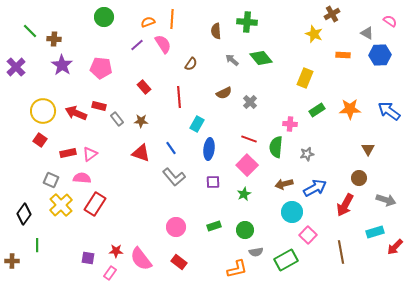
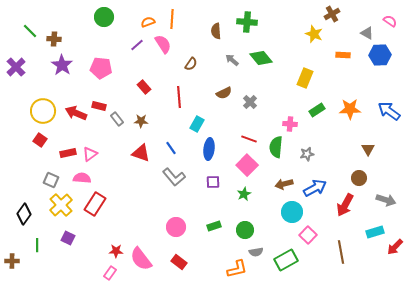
purple square at (88, 258): moved 20 px left, 20 px up; rotated 16 degrees clockwise
